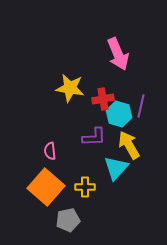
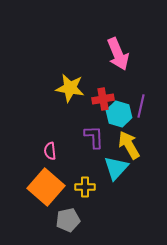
purple L-shape: rotated 90 degrees counterclockwise
